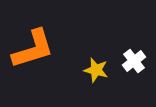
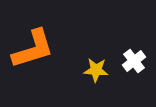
yellow star: rotated 10 degrees counterclockwise
